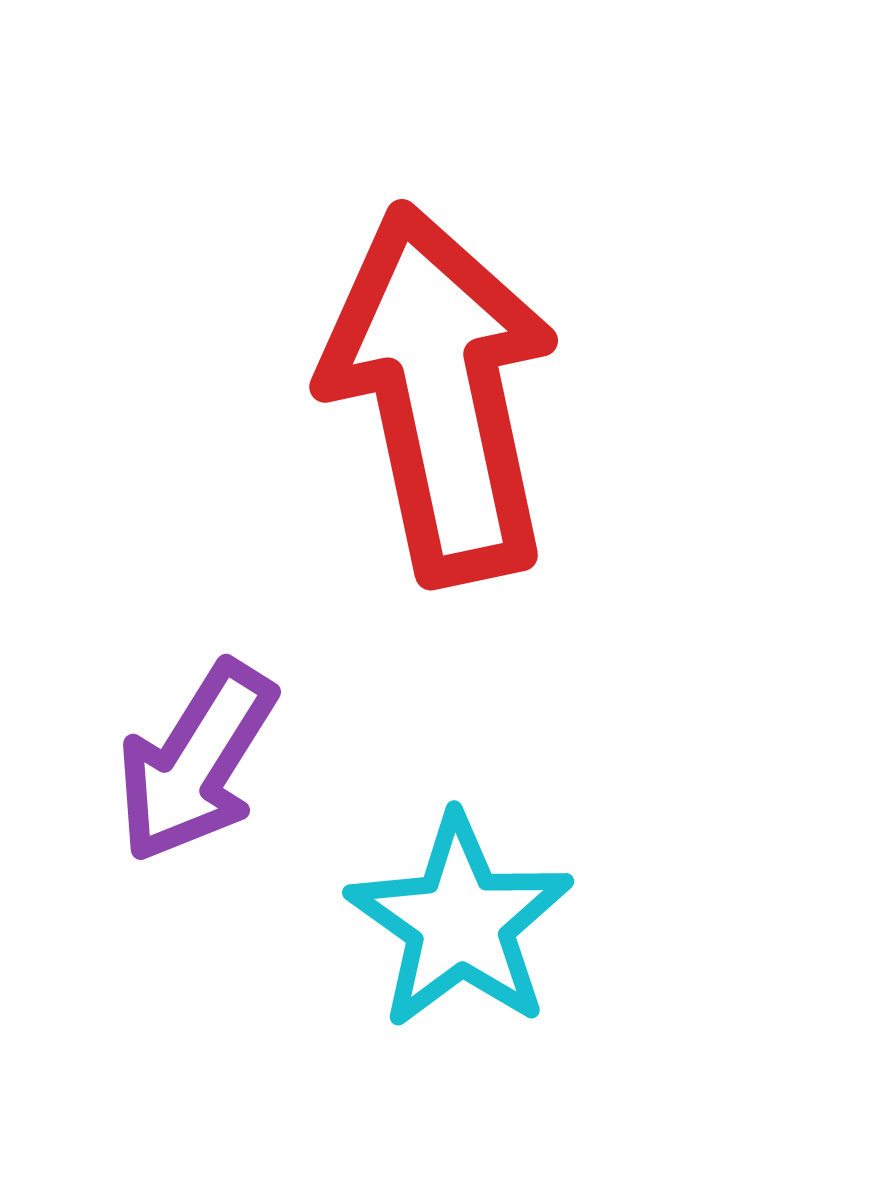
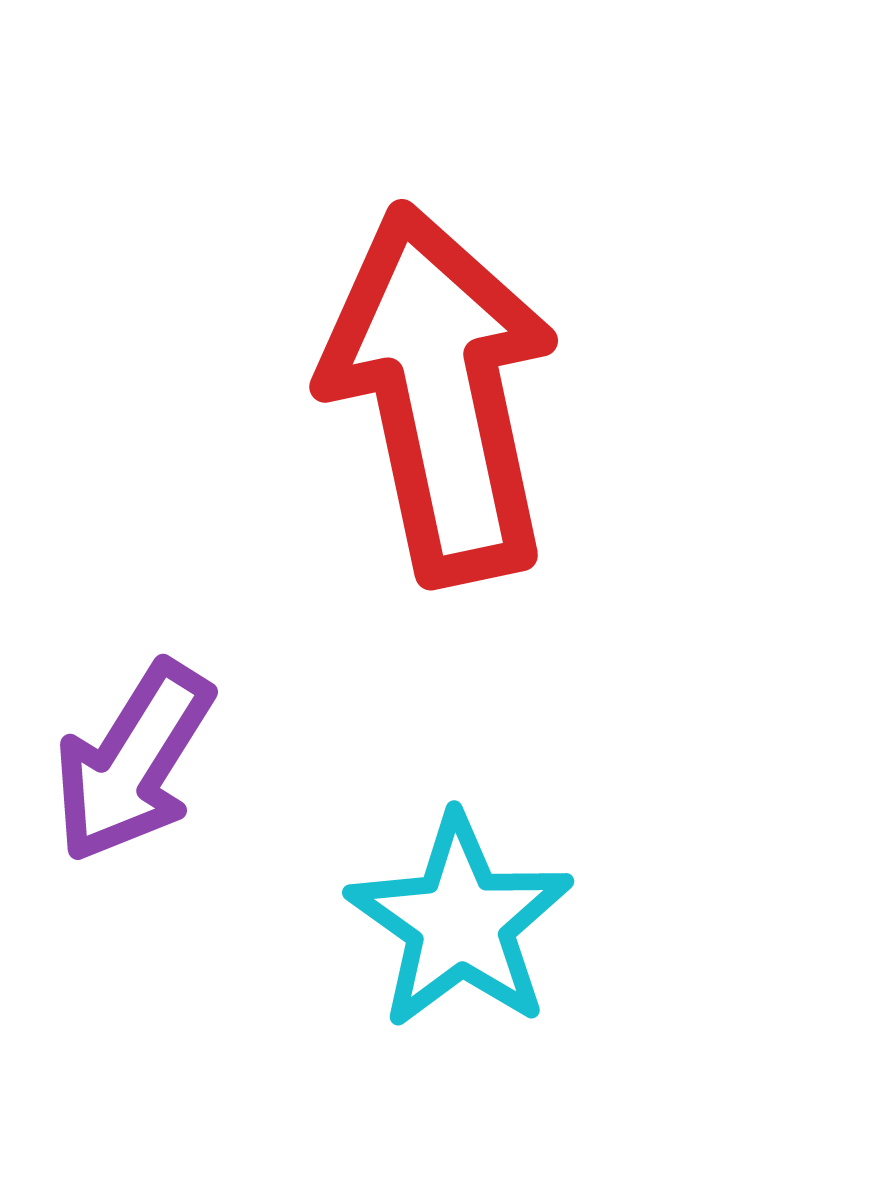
purple arrow: moved 63 px left
